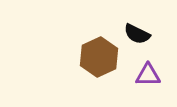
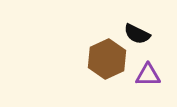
brown hexagon: moved 8 px right, 2 px down
